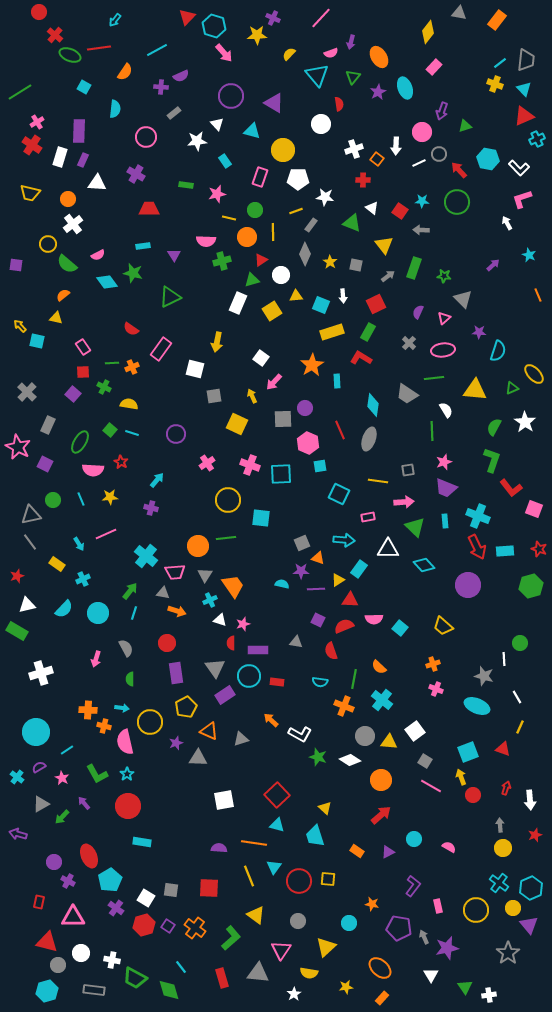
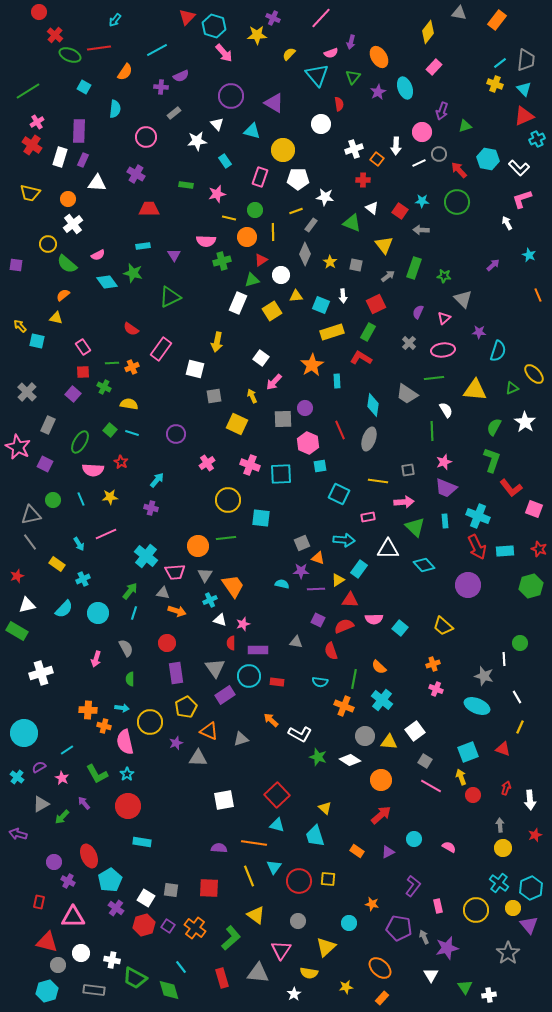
green line at (20, 92): moved 8 px right, 1 px up
cyan circle at (36, 732): moved 12 px left, 1 px down
